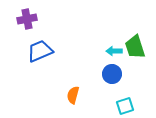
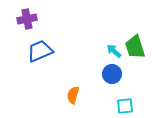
cyan arrow: rotated 42 degrees clockwise
cyan square: rotated 12 degrees clockwise
